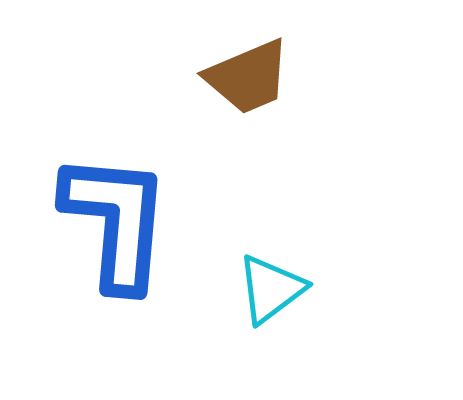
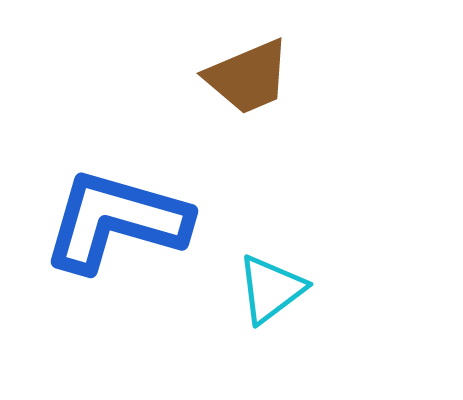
blue L-shape: rotated 79 degrees counterclockwise
